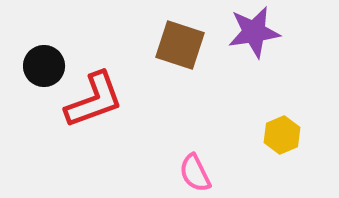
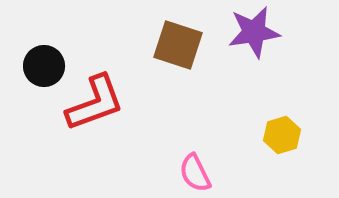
brown square: moved 2 px left
red L-shape: moved 1 px right, 3 px down
yellow hexagon: rotated 6 degrees clockwise
